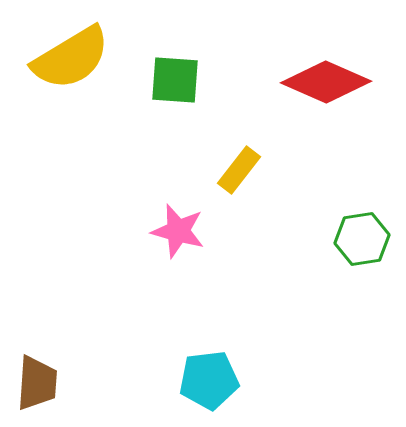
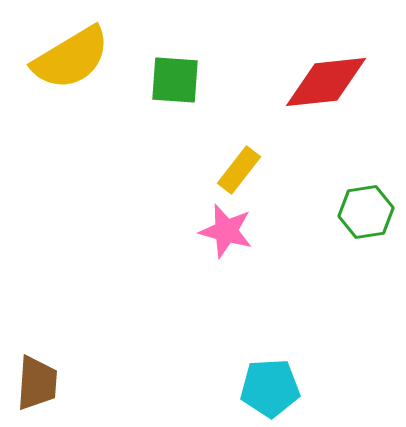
red diamond: rotated 30 degrees counterclockwise
pink star: moved 48 px right
green hexagon: moved 4 px right, 27 px up
cyan pentagon: moved 61 px right, 8 px down; rotated 4 degrees clockwise
